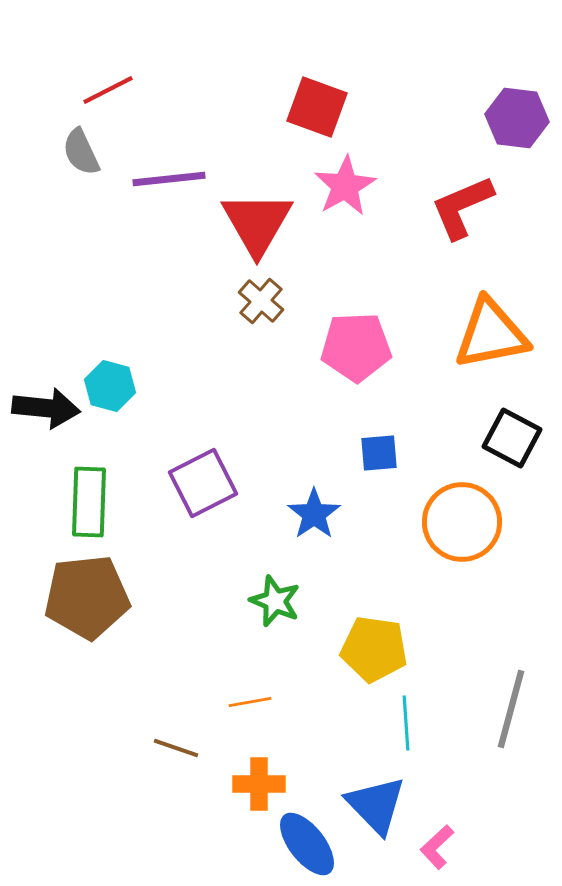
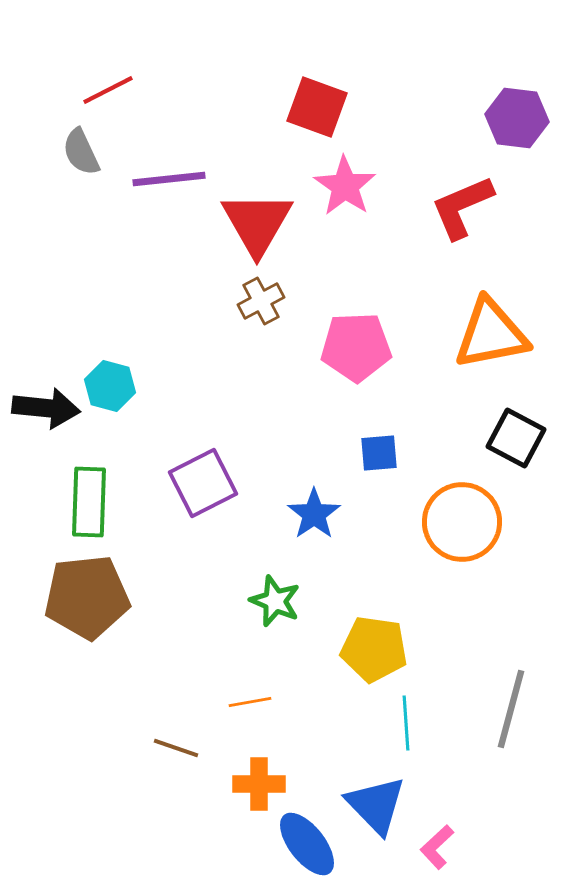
pink star: rotated 8 degrees counterclockwise
brown cross: rotated 21 degrees clockwise
black square: moved 4 px right
